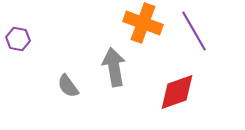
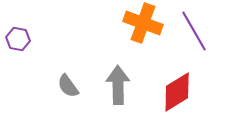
gray arrow: moved 4 px right, 18 px down; rotated 9 degrees clockwise
red diamond: rotated 12 degrees counterclockwise
